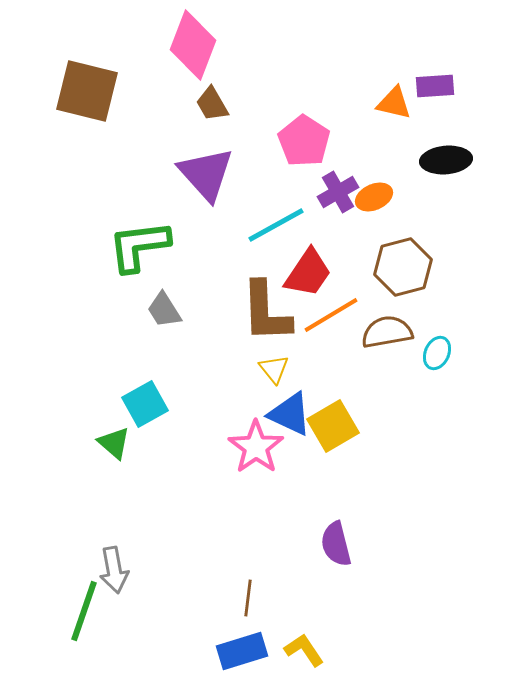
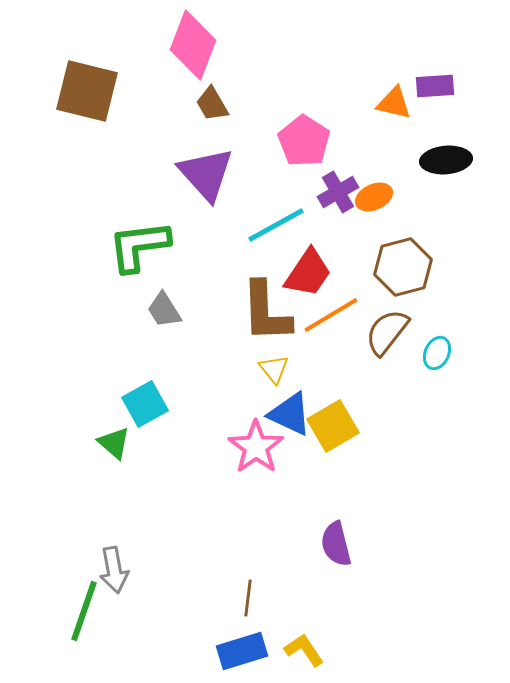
brown semicircle: rotated 42 degrees counterclockwise
